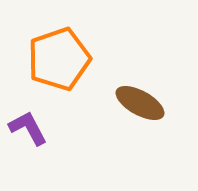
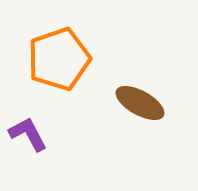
purple L-shape: moved 6 px down
